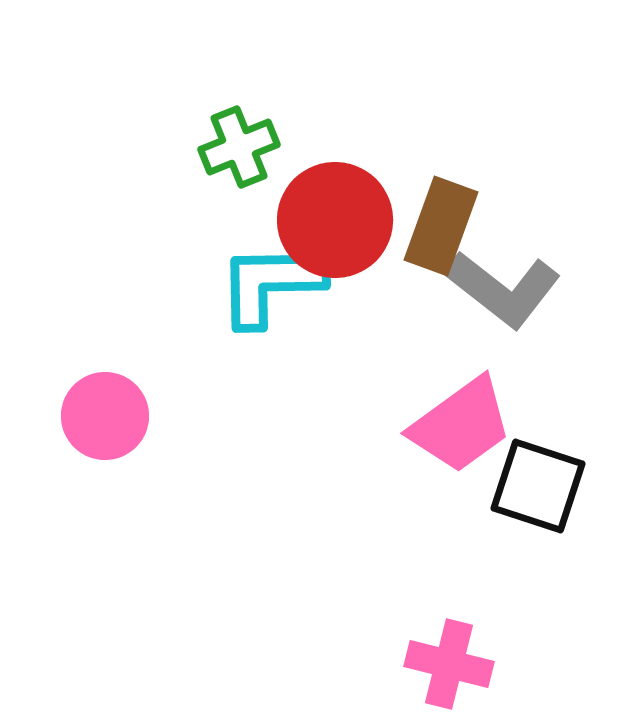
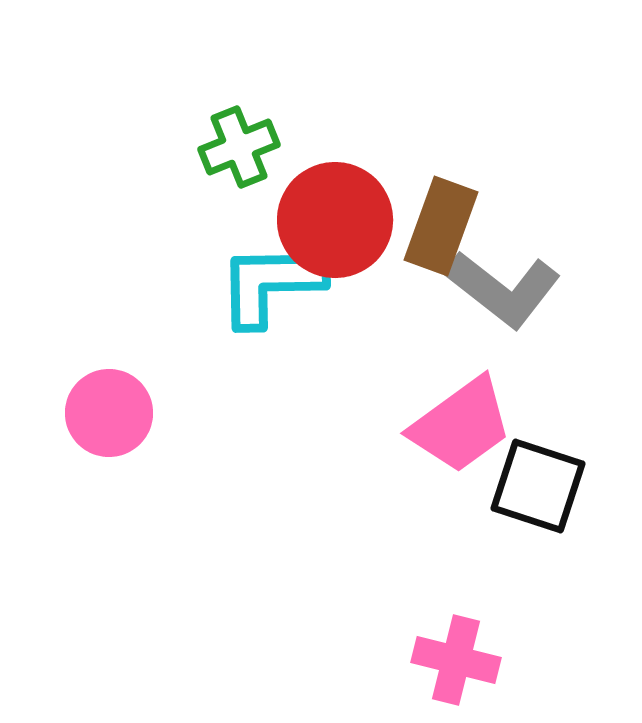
pink circle: moved 4 px right, 3 px up
pink cross: moved 7 px right, 4 px up
